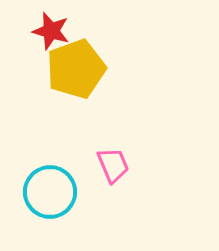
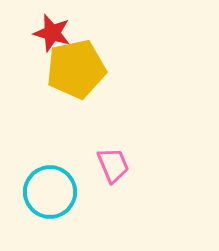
red star: moved 1 px right, 2 px down
yellow pentagon: rotated 8 degrees clockwise
